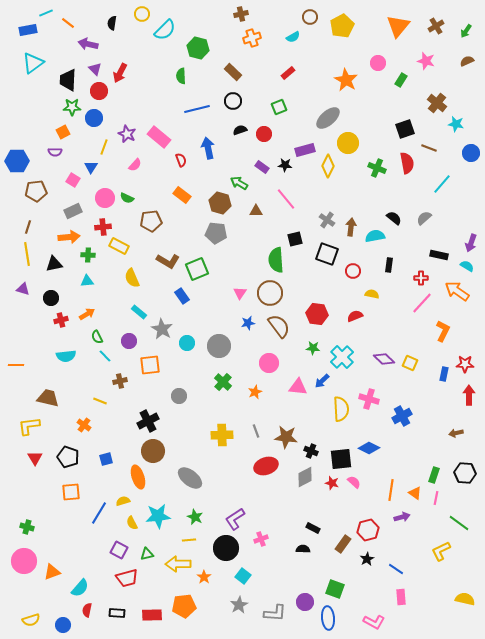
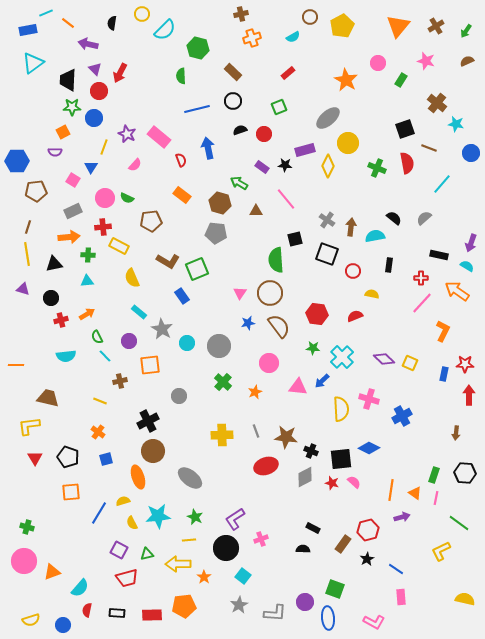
orange cross at (84, 425): moved 14 px right, 7 px down
brown arrow at (456, 433): rotated 72 degrees counterclockwise
